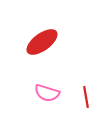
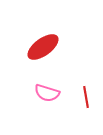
red ellipse: moved 1 px right, 5 px down
